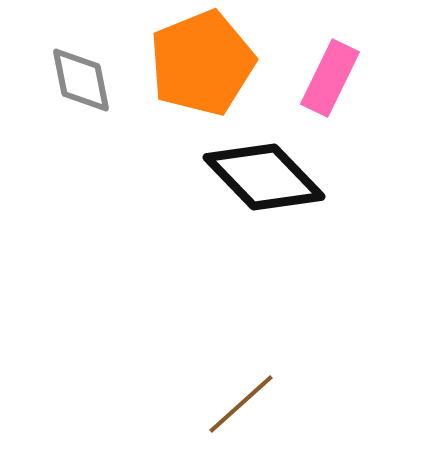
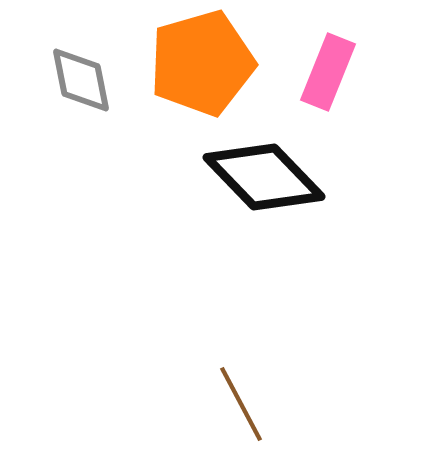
orange pentagon: rotated 6 degrees clockwise
pink rectangle: moved 2 px left, 6 px up; rotated 4 degrees counterclockwise
brown line: rotated 76 degrees counterclockwise
